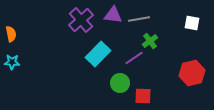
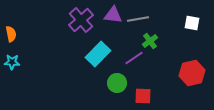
gray line: moved 1 px left
green circle: moved 3 px left
